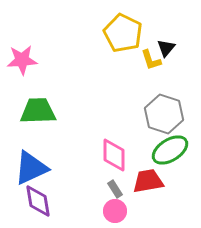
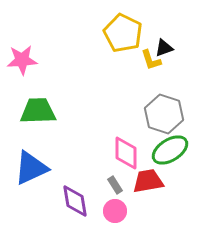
black triangle: moved 2 px left; rotated 30 degrees clockwise
pink diamond: moved 12 px right, 2 px up
gray rectangle: moved 4 px up
purple diamond: moved 37 px right
